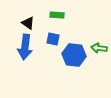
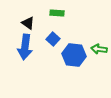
green rectangle: moved 2 px up
blue square: rotated 32 degrees clockwise
green arrow: moved 1 px down
